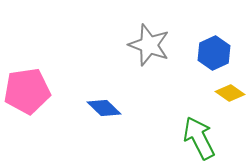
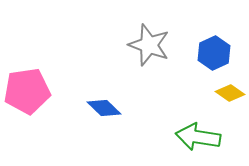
green arrow: moved 1 px left, 1 px up; rotated 54 degrees counterclockwise
